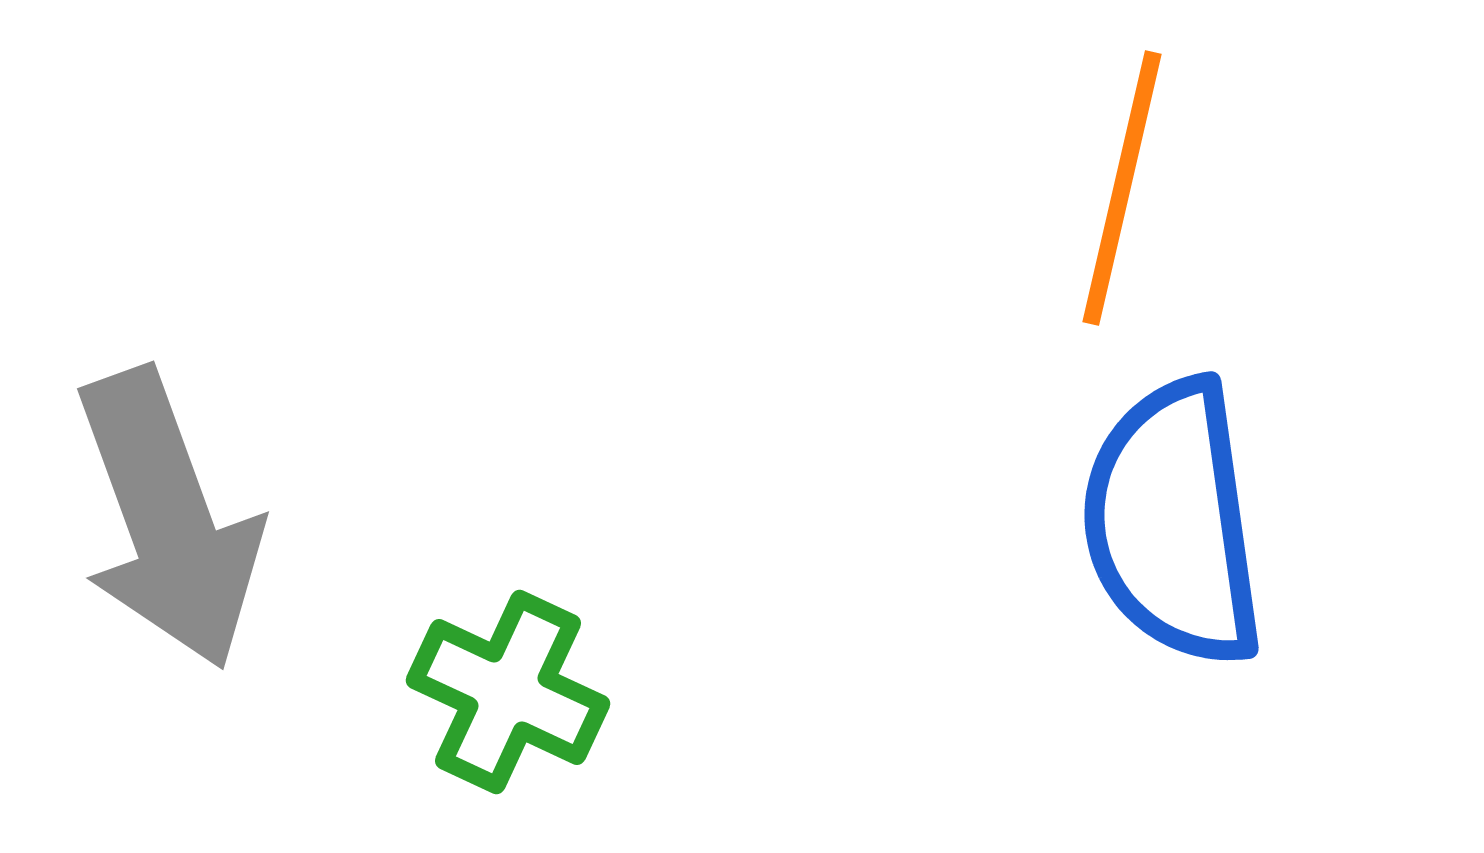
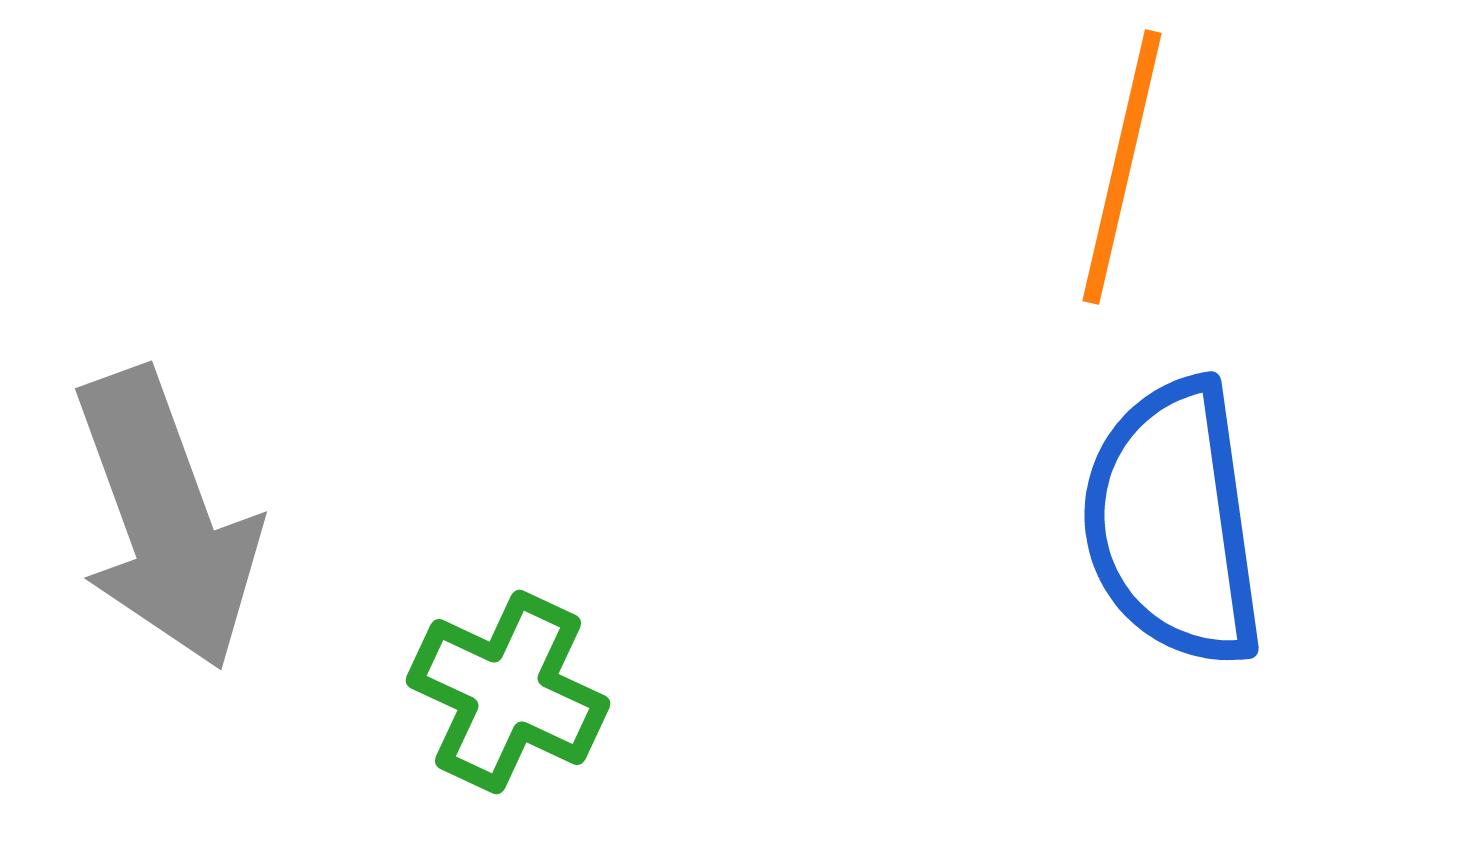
orange line: moved 21 px up
gray arrow: moved 2 px left
